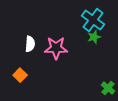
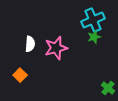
cyan cross: rotated 30 degrees clockwise
pink star: rotated 15 degrees counterclockwise
